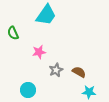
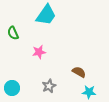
gray star: moved 7 px left, 16 px down
cyan circle: moved 16 px left, 2 px up
